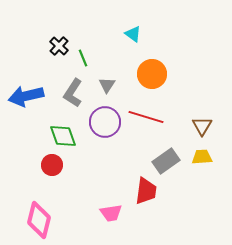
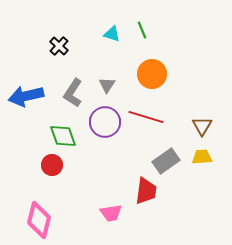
cyan triangle: moved 21 px left; rotated 18 degrees counterclockwise
green line: moved 59 px right, 28 px up
